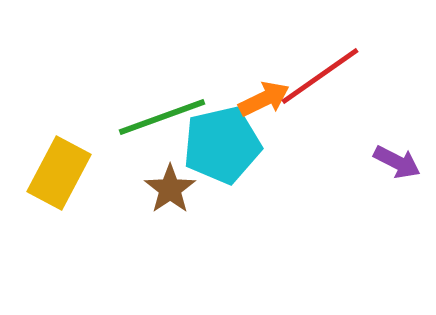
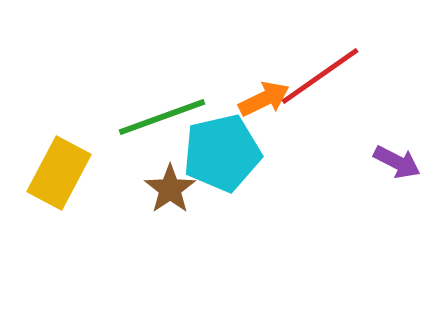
cyan pentagon: moved 8 px down
